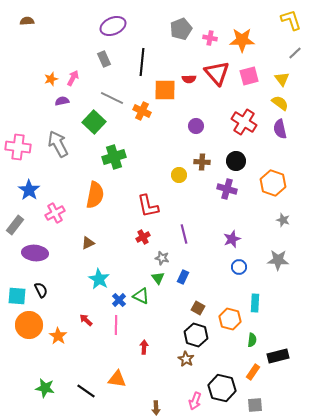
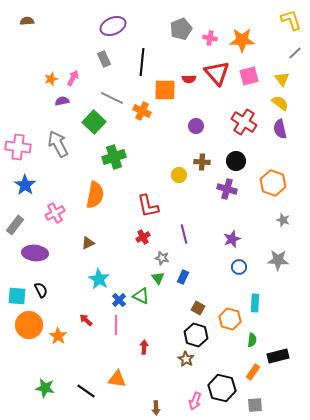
blue star at (29, 190): moved 4 px left, 5 px up
